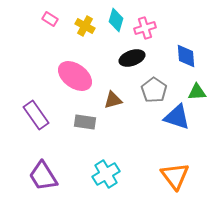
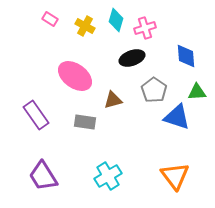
cyan cross: moved 2 px right, 2 px down
